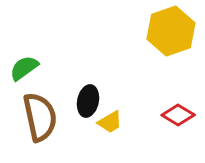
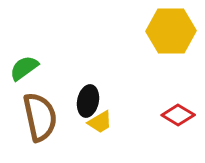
yellow hexagon: rotated 18 degrees clockwise
yellow trapezoid: moved 10 px left
